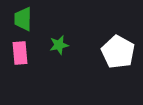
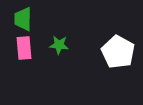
green star: rotated 18 degrees clockwise
pink rectangle: moved 4 px right, 5 px up
